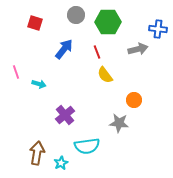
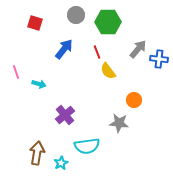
blue cross: moved 1 px right, 30 px down
gray arrow: rotated 36 degrees counterclockwise
yellow semicircle: moved 3 px right, 4 px up
